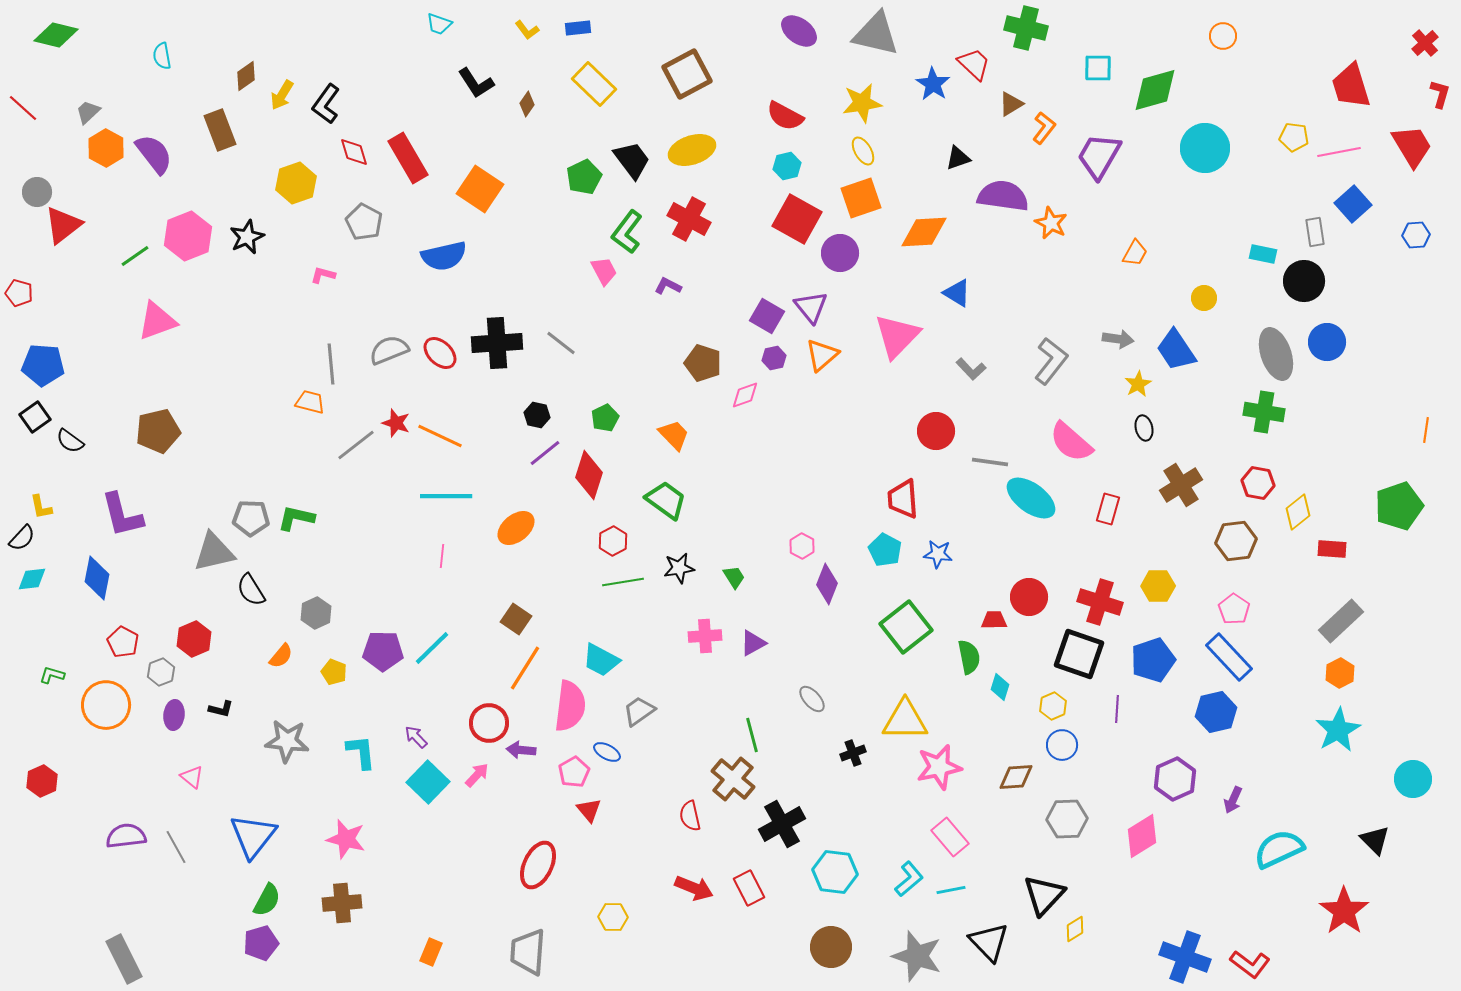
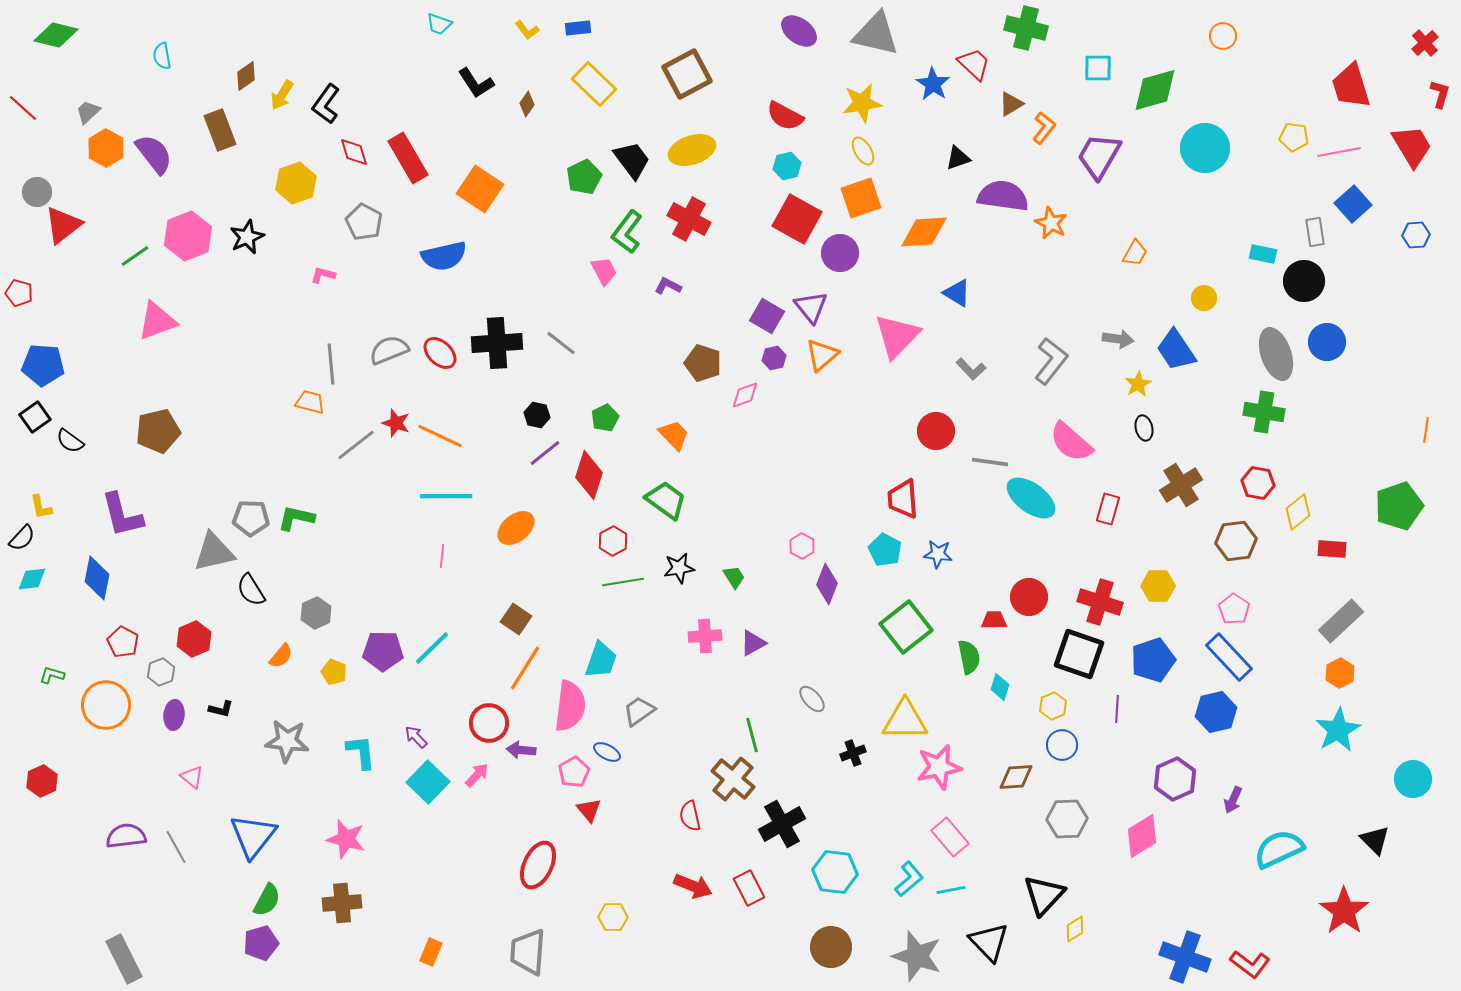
cyan trapezoid at (601, 660): rotated 99 degrees counterclockwise
red arrow at (694, 888): moved 1 px left, 2 px up
